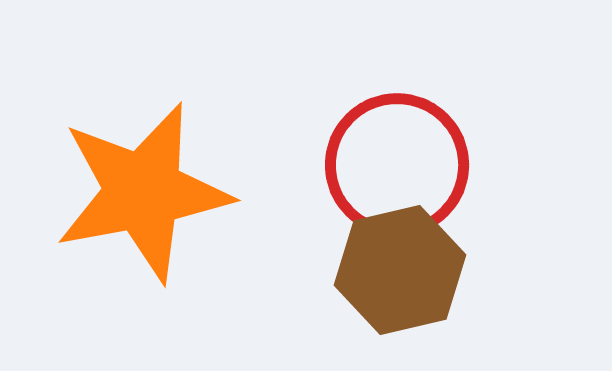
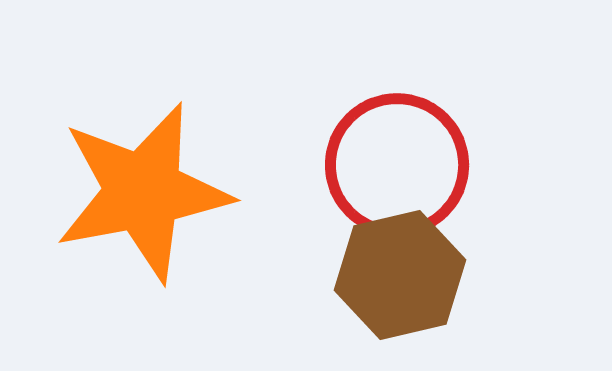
brown hexagon: moved 5 px down
